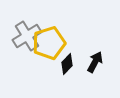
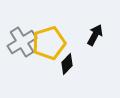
gray cross: moved 5 px left, 6 px down
black arrow: moved 27 px up
